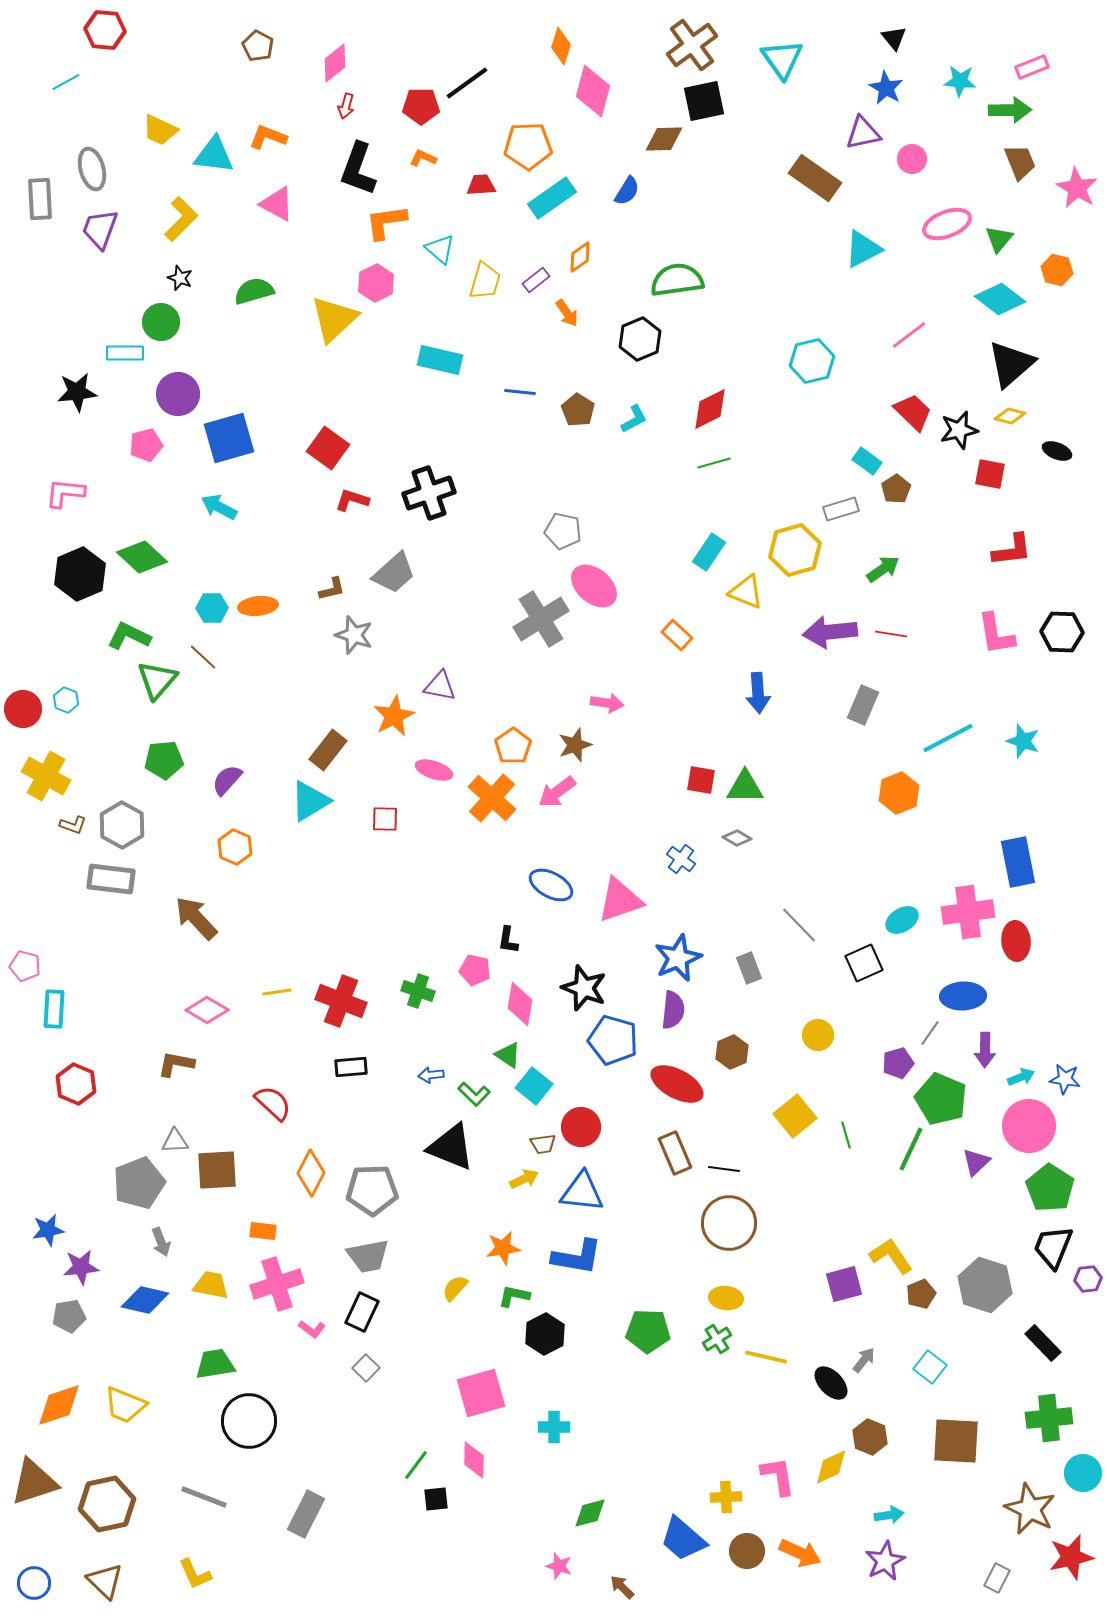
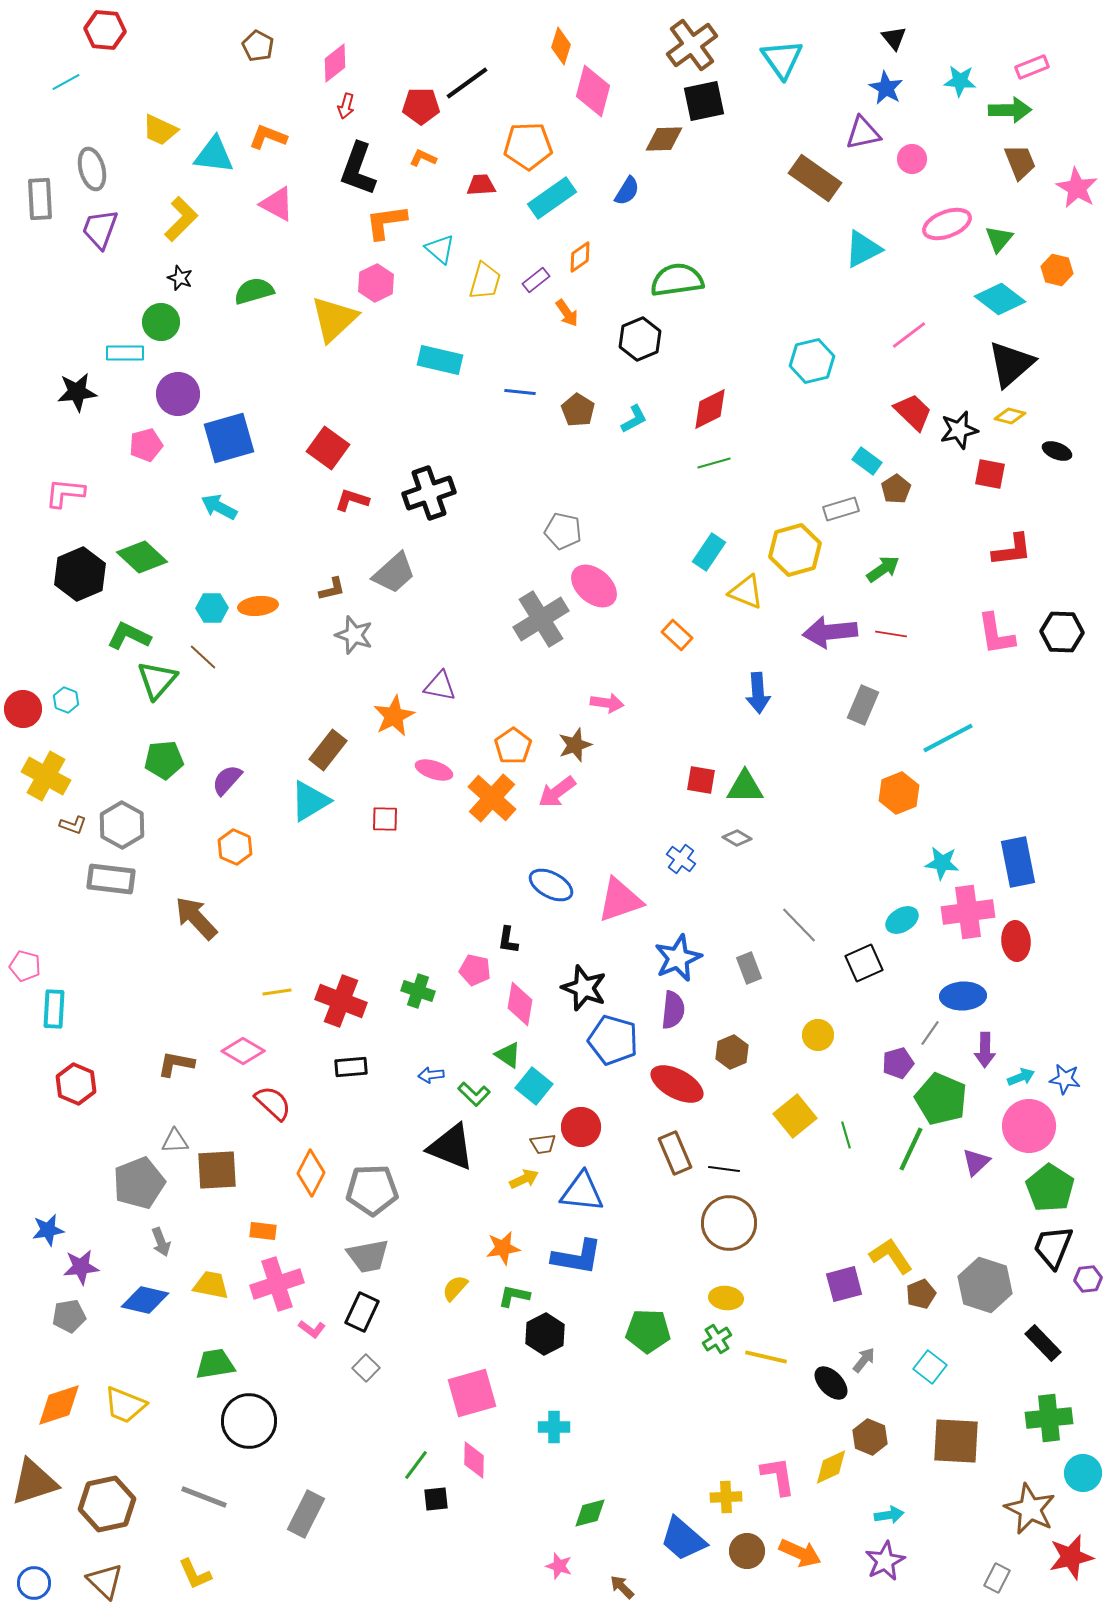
cyan star at (1023, 741): moved 81 px left, 122 px down; rotated 12 degrees counterclockwise
pink diamond at (207, 1010): moved 36 px right, 41 px down
pink square at (481, 1393): moved 9 px left
